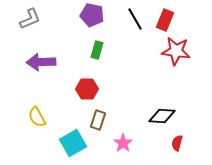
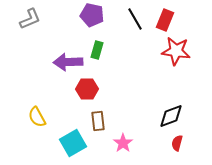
purple arrow: moved 27 px right
black diamond: moved 9 px right; rotated 24 degrees counterclockwise
brown rectangle: moved 1 px down; rotated 24 degrees counterclockwise
